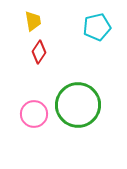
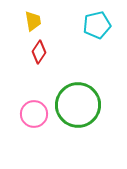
cyan pentagon: moved 2 px up
